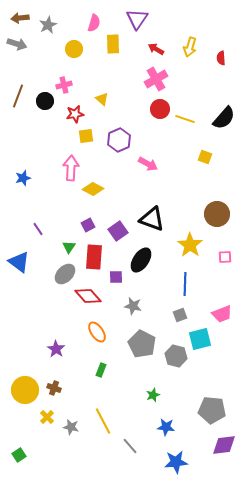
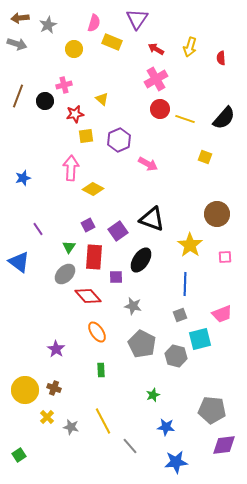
yellow rectangle at (113, 44): moved 1 px left, 2 px up; rotated 66 degrees counterclockwise
green rectangle at (101, 370): rotated 24 degrees counterclockwise
